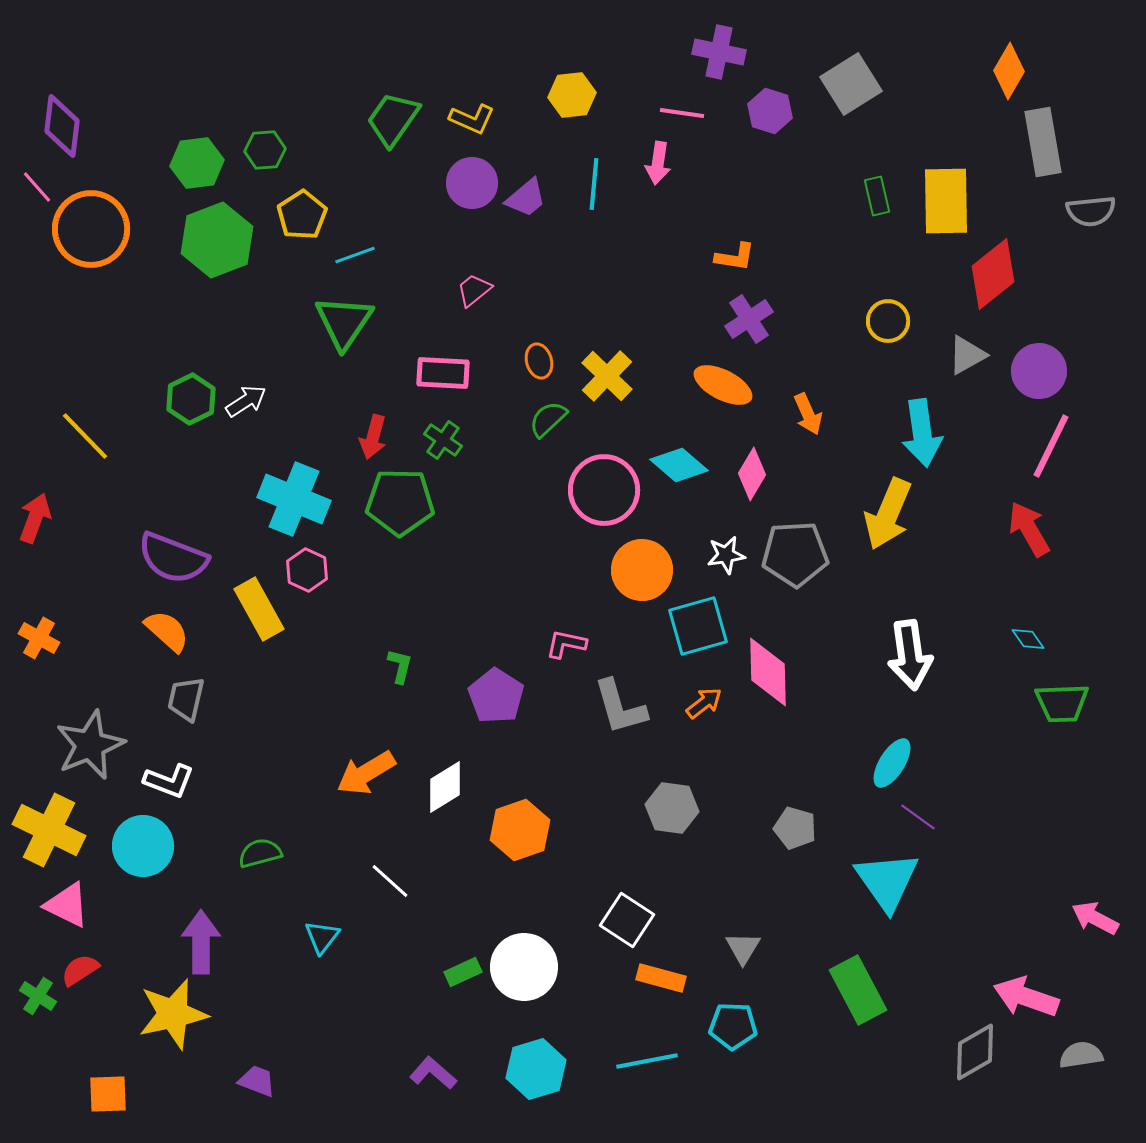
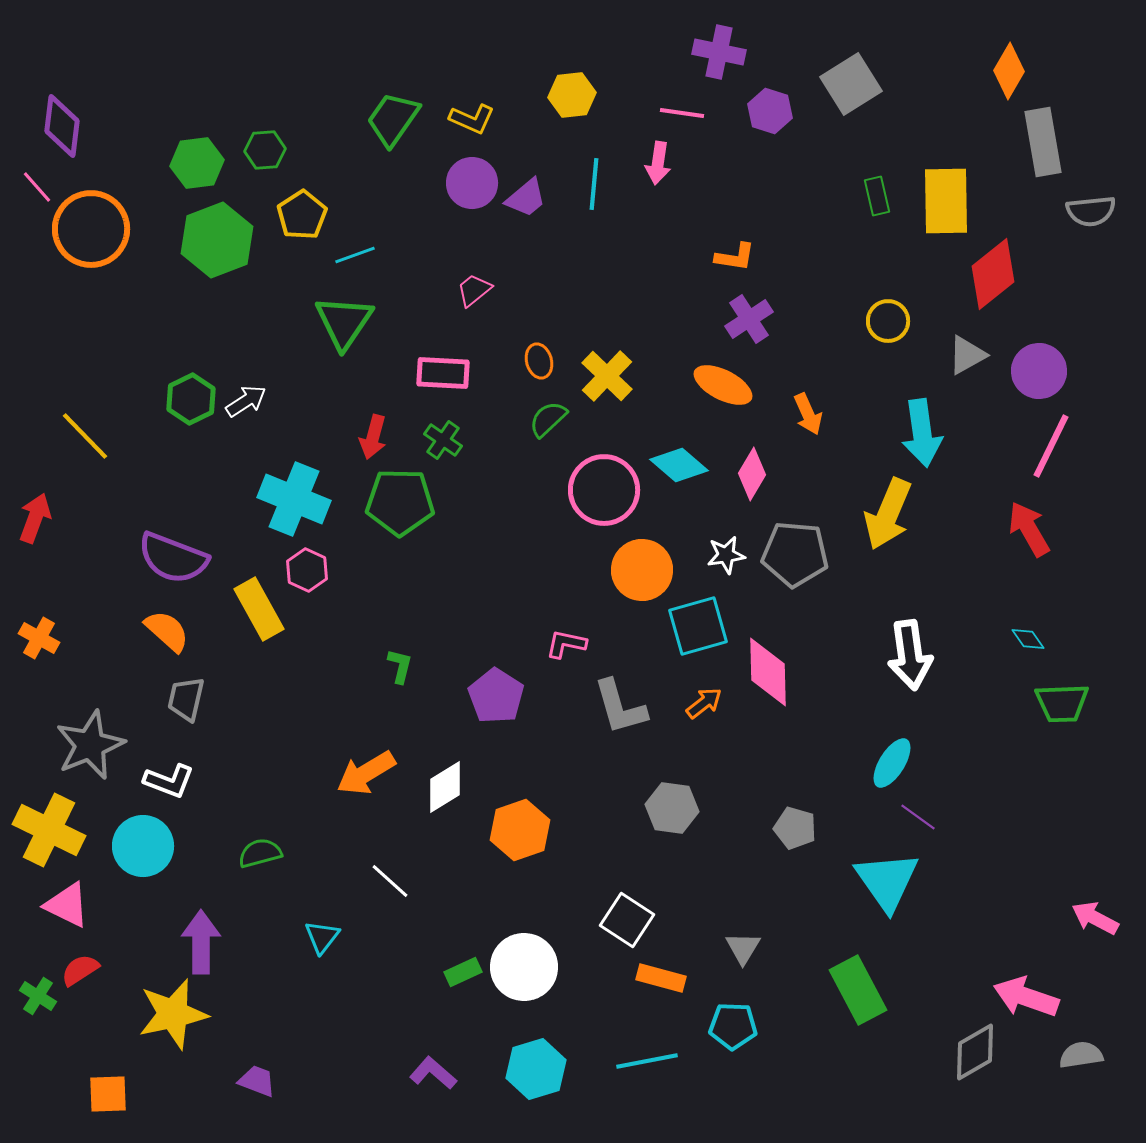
gray pentagon at (795, 554): rotated 8 degrees clockwise
